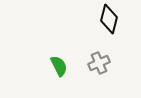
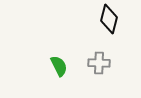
gray cross: rotated 25 degrees clockwise
